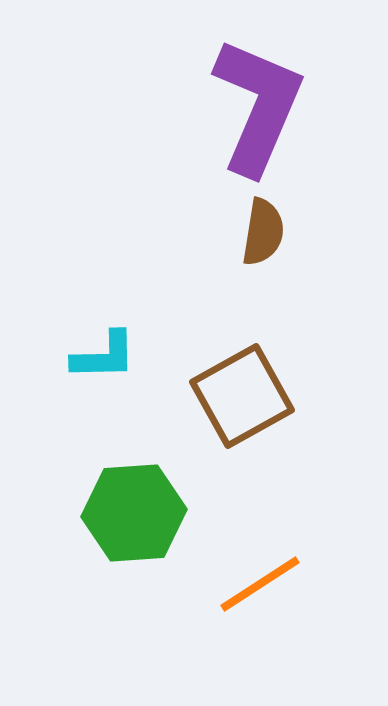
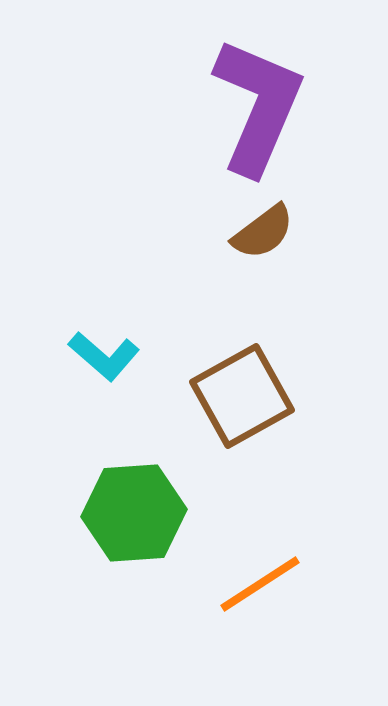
brown semicircle: rotated 44 degrees clockwise
cyan L-shape: rotated 42 degrees clockwise
